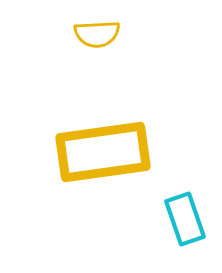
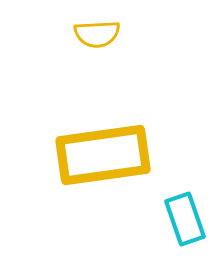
yellow rectangle: moved 3 px down
